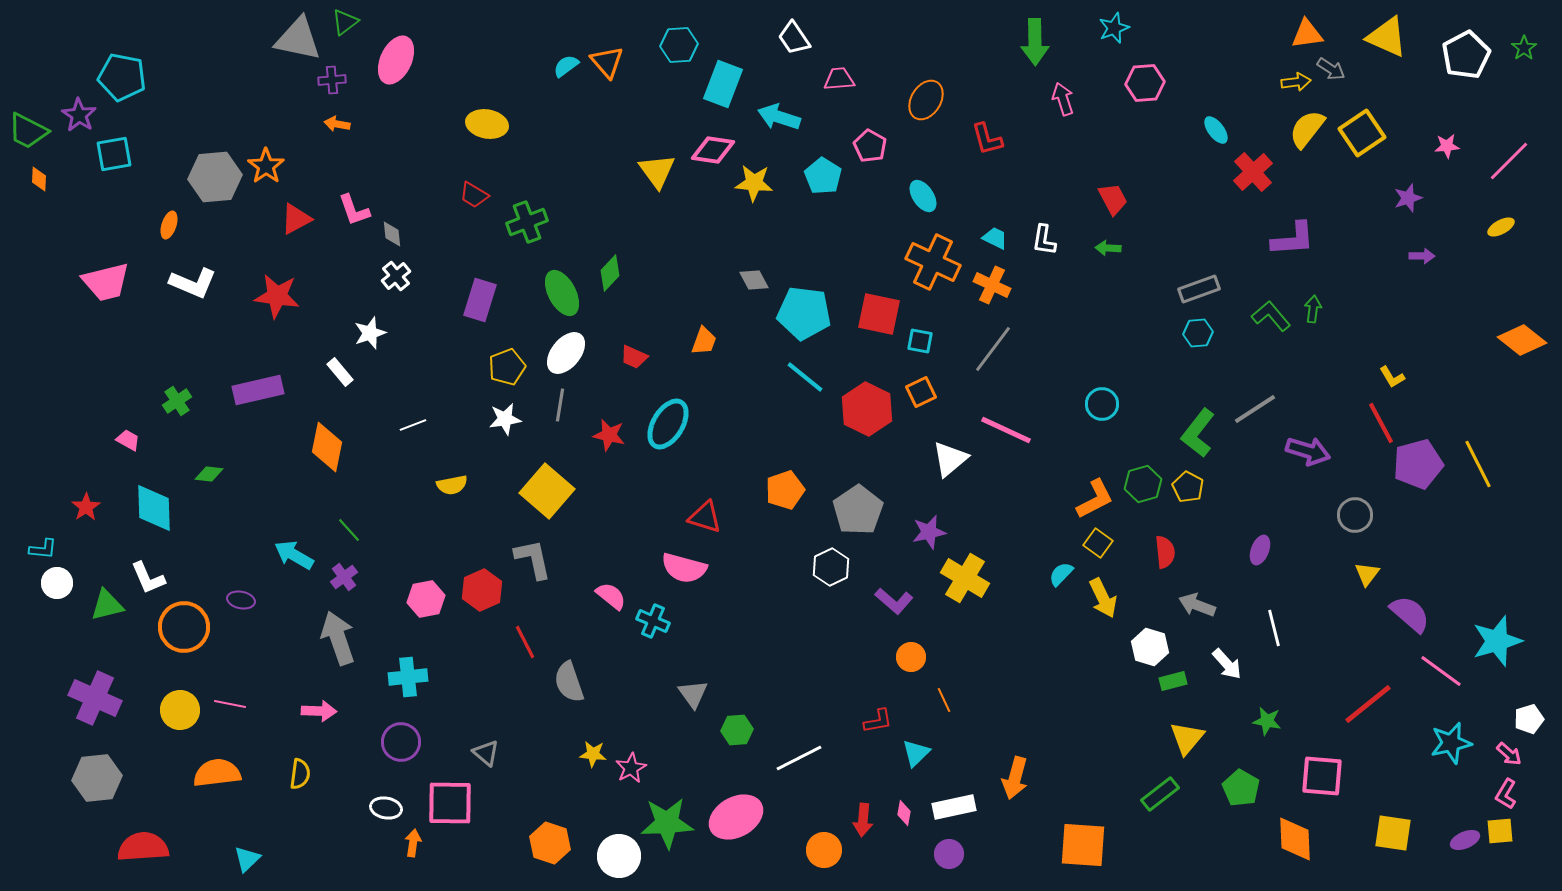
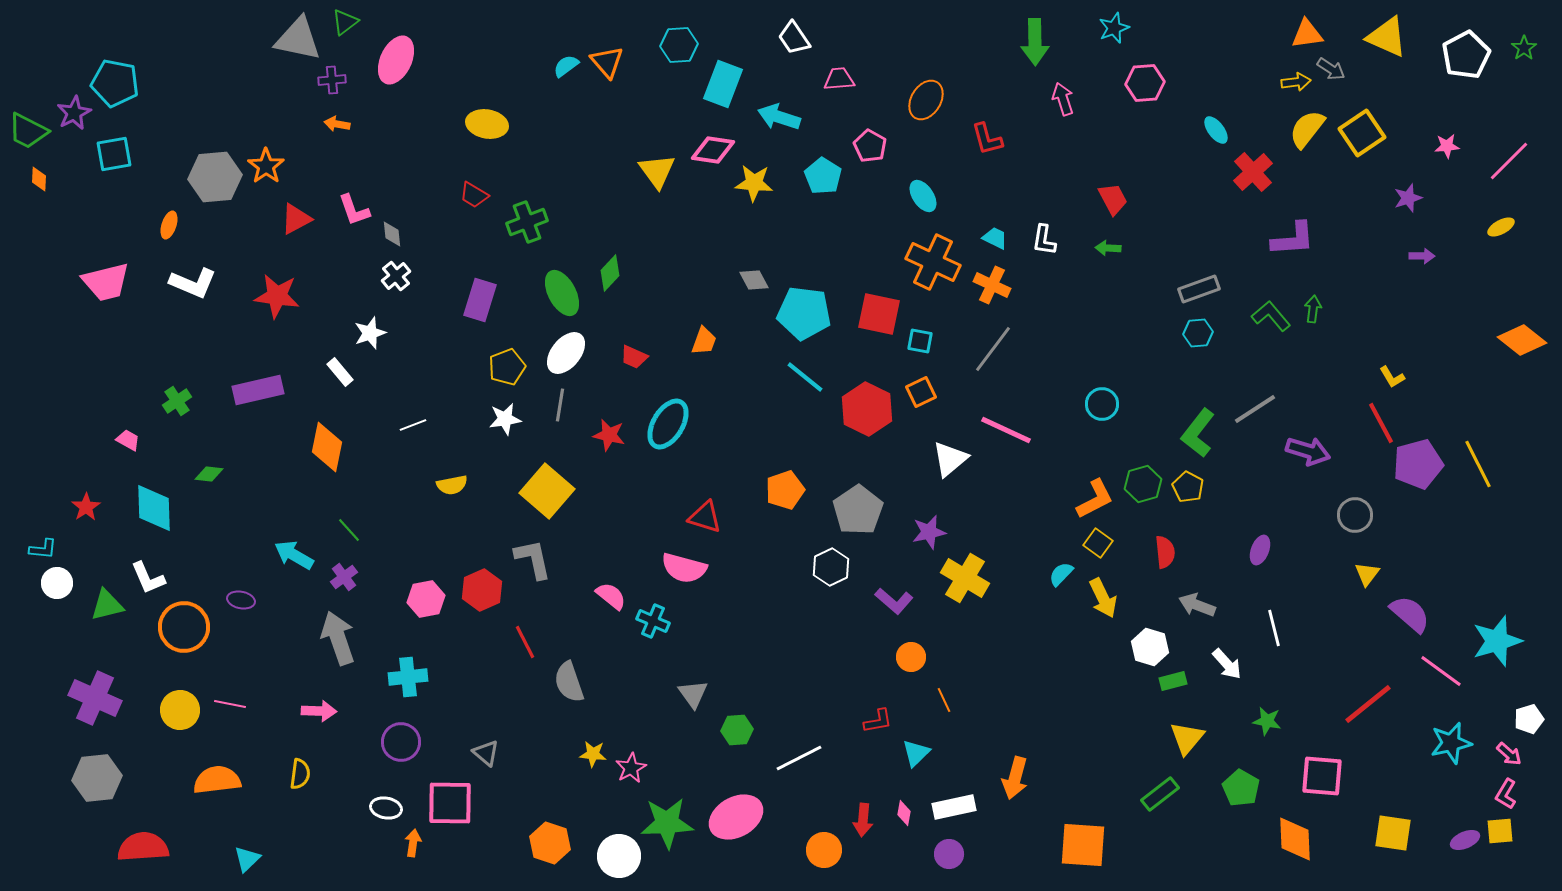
cyan pentagon at (122, 77): moved 7 px left, 6 px down
purple star at (79, 115): moved 5 px left, 2 px up; rotated 12 degrees clockwise
orange semicircle at (217, 773): moved 7 px down
